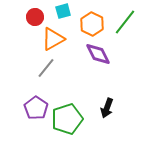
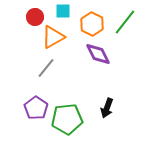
cyan square: rotated 14 degrees clockwise
orange triangle: moved 2 px up
green pentagon: rotated 12 degrees clockwise
